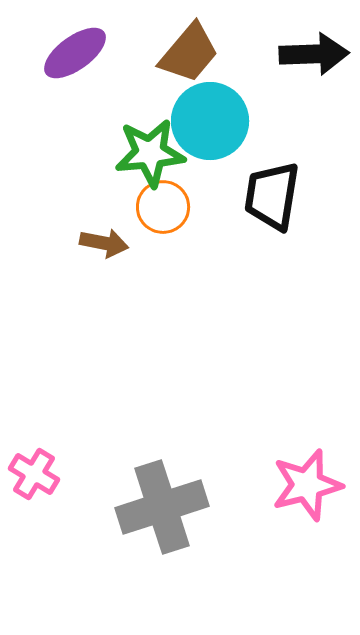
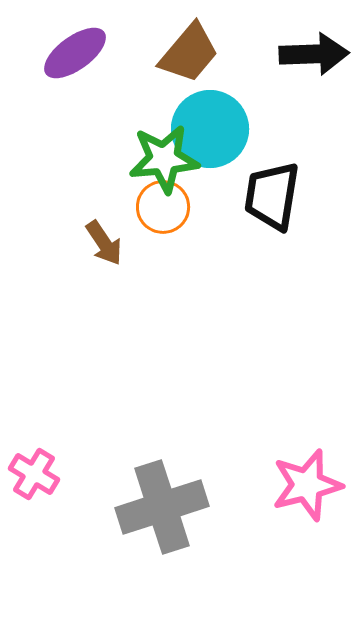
cyan circle: moved 8 px down
green star: moved 14 px right, 6 px down
brown arrow: rotated 45 degrees clockwise
